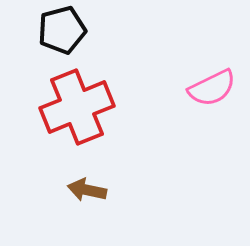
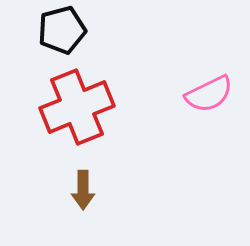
pink semicircle: moved 3 px left, 6 px down
brown arrow: moved 4 px left; rotated 102 degrees counterclockwise
